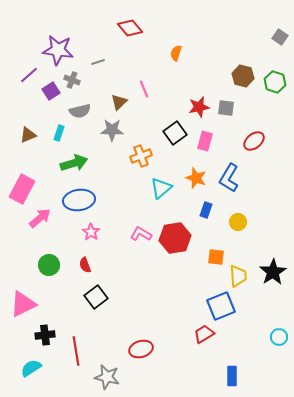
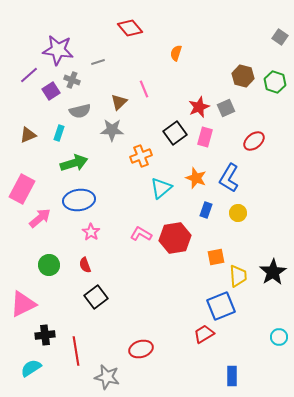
red star at (199, 107): rotated 10 degrees counterclockwise
gray square at (226, 108): rotated 30 degrees counterclockwise
pink rectangle at (205, 141): moved 4 px up
yellow circle at (238, 222): moved 9 px up
orange square at (216, 257): rotated 18 degrees counterclockwise
